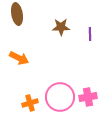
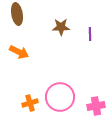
orange arrow: moved 6 px up
pink cross: moved 8 px right, 9 px down
